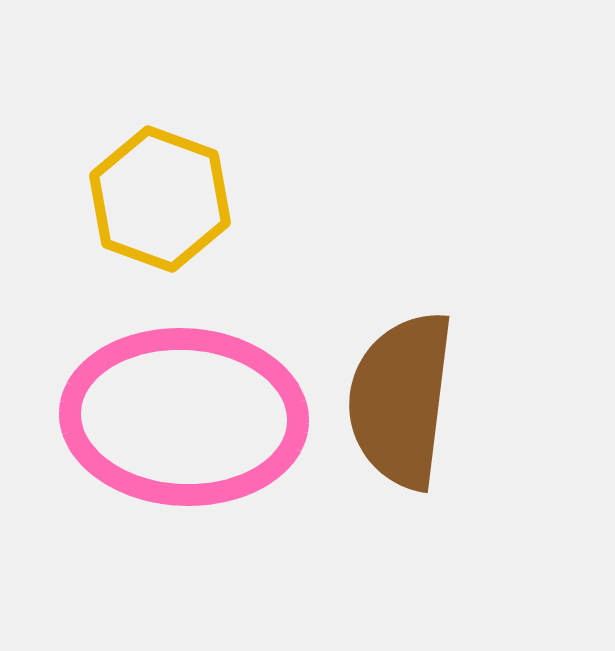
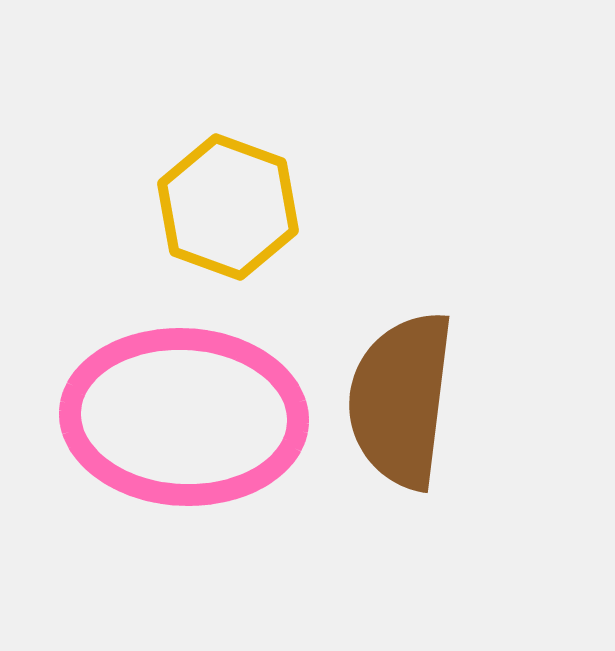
yellow hexagon: moved 68 px right, 8 px down
